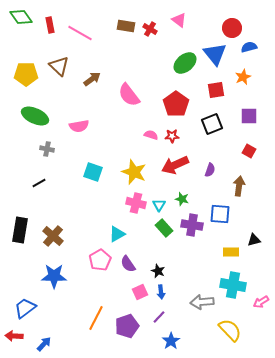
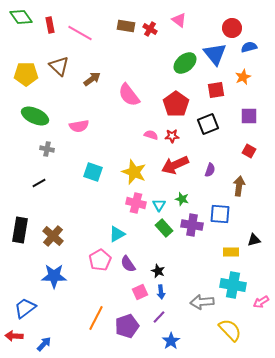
black square at (212, 124): moved 4 px left
